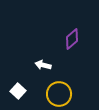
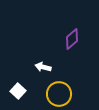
white arrow: moved 2 px down
